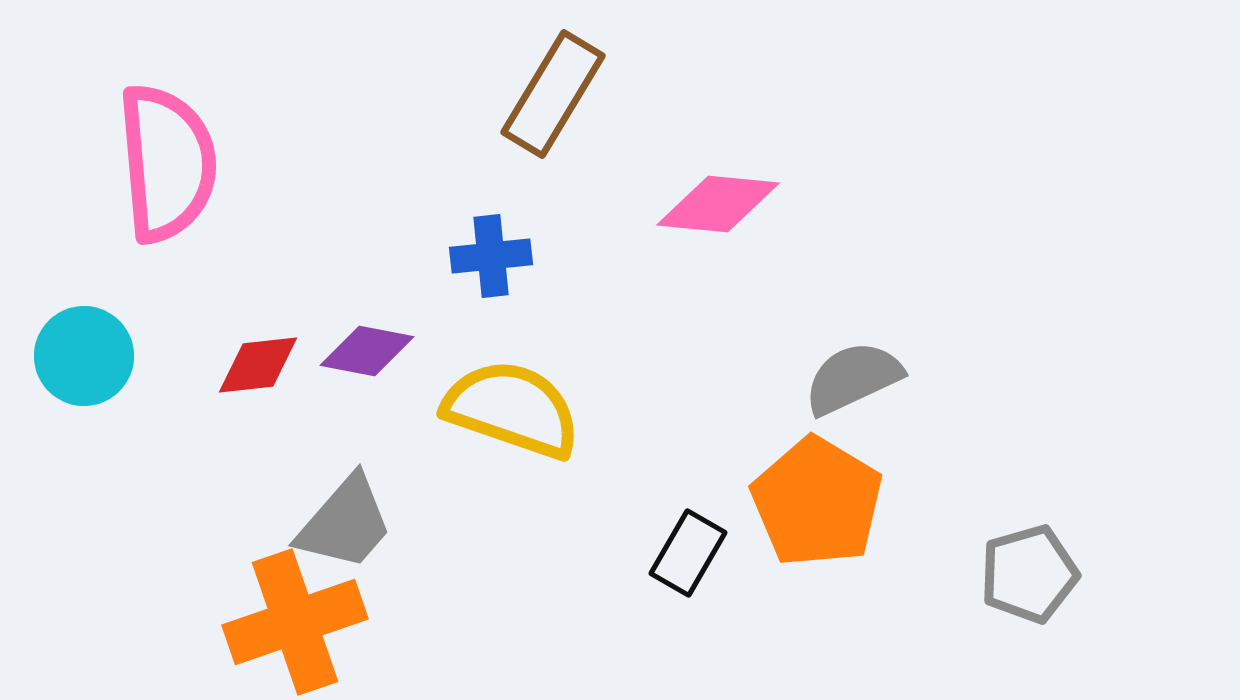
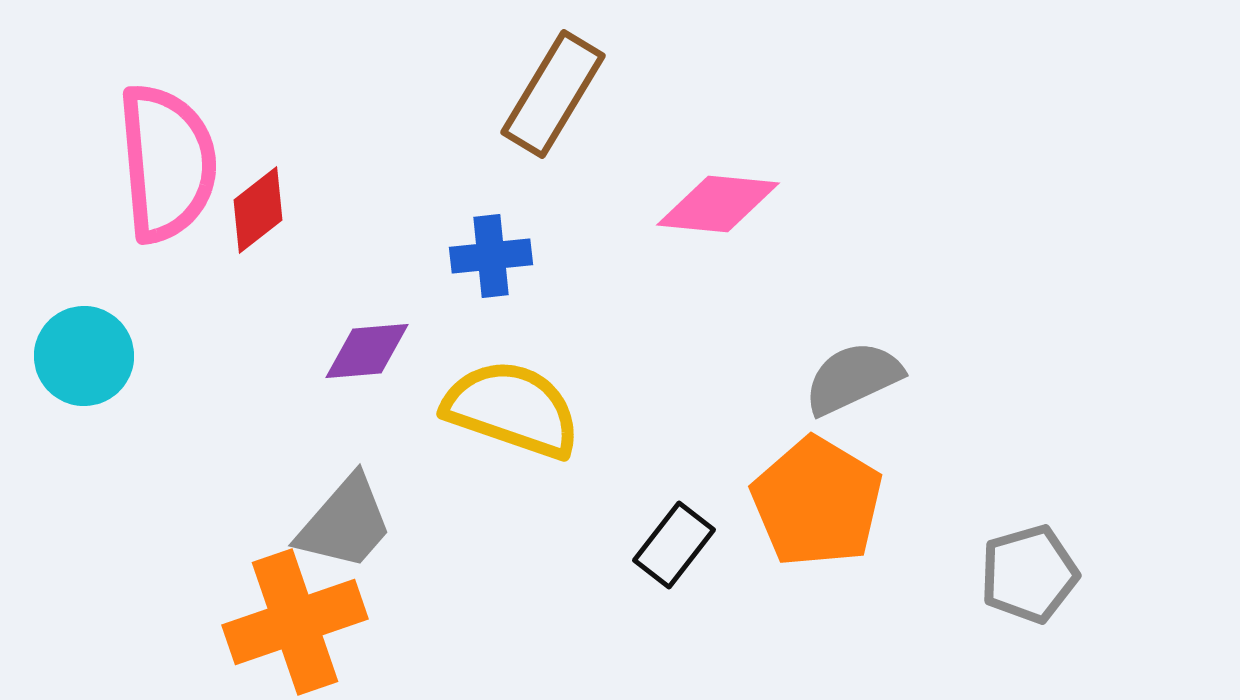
purple diamond: rotated 16 degrees counterclockwise
red diamond: moved 155 px up; rotated 32 degrees counterclockwise
black rectangle: moved 14 px left, 8 px up; rotated 8 degrees clockwise
